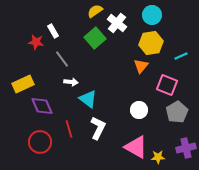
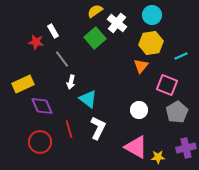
white arrow: rotated 96 degrees clockwise
